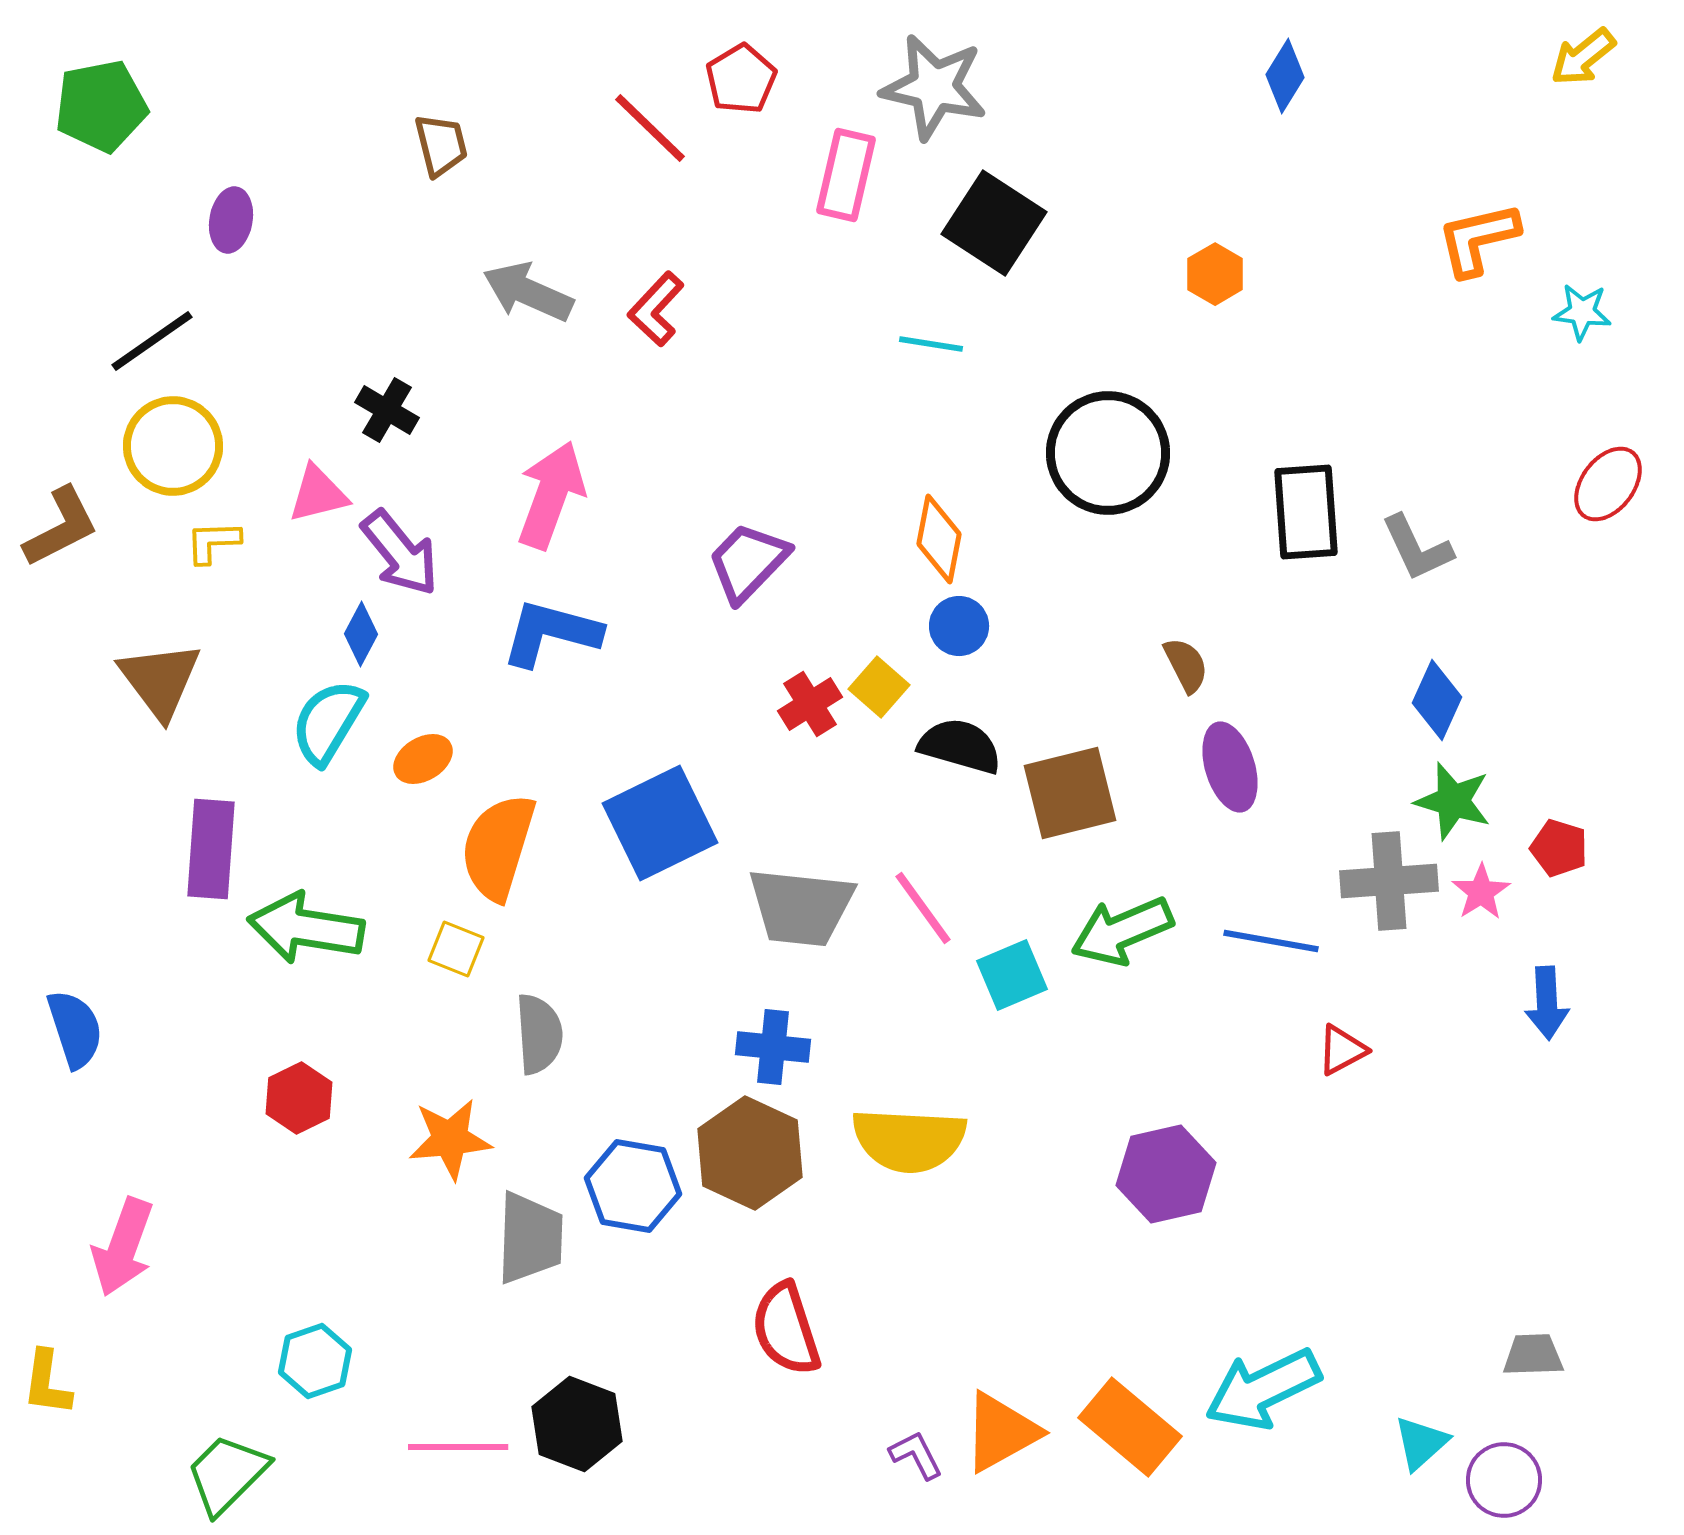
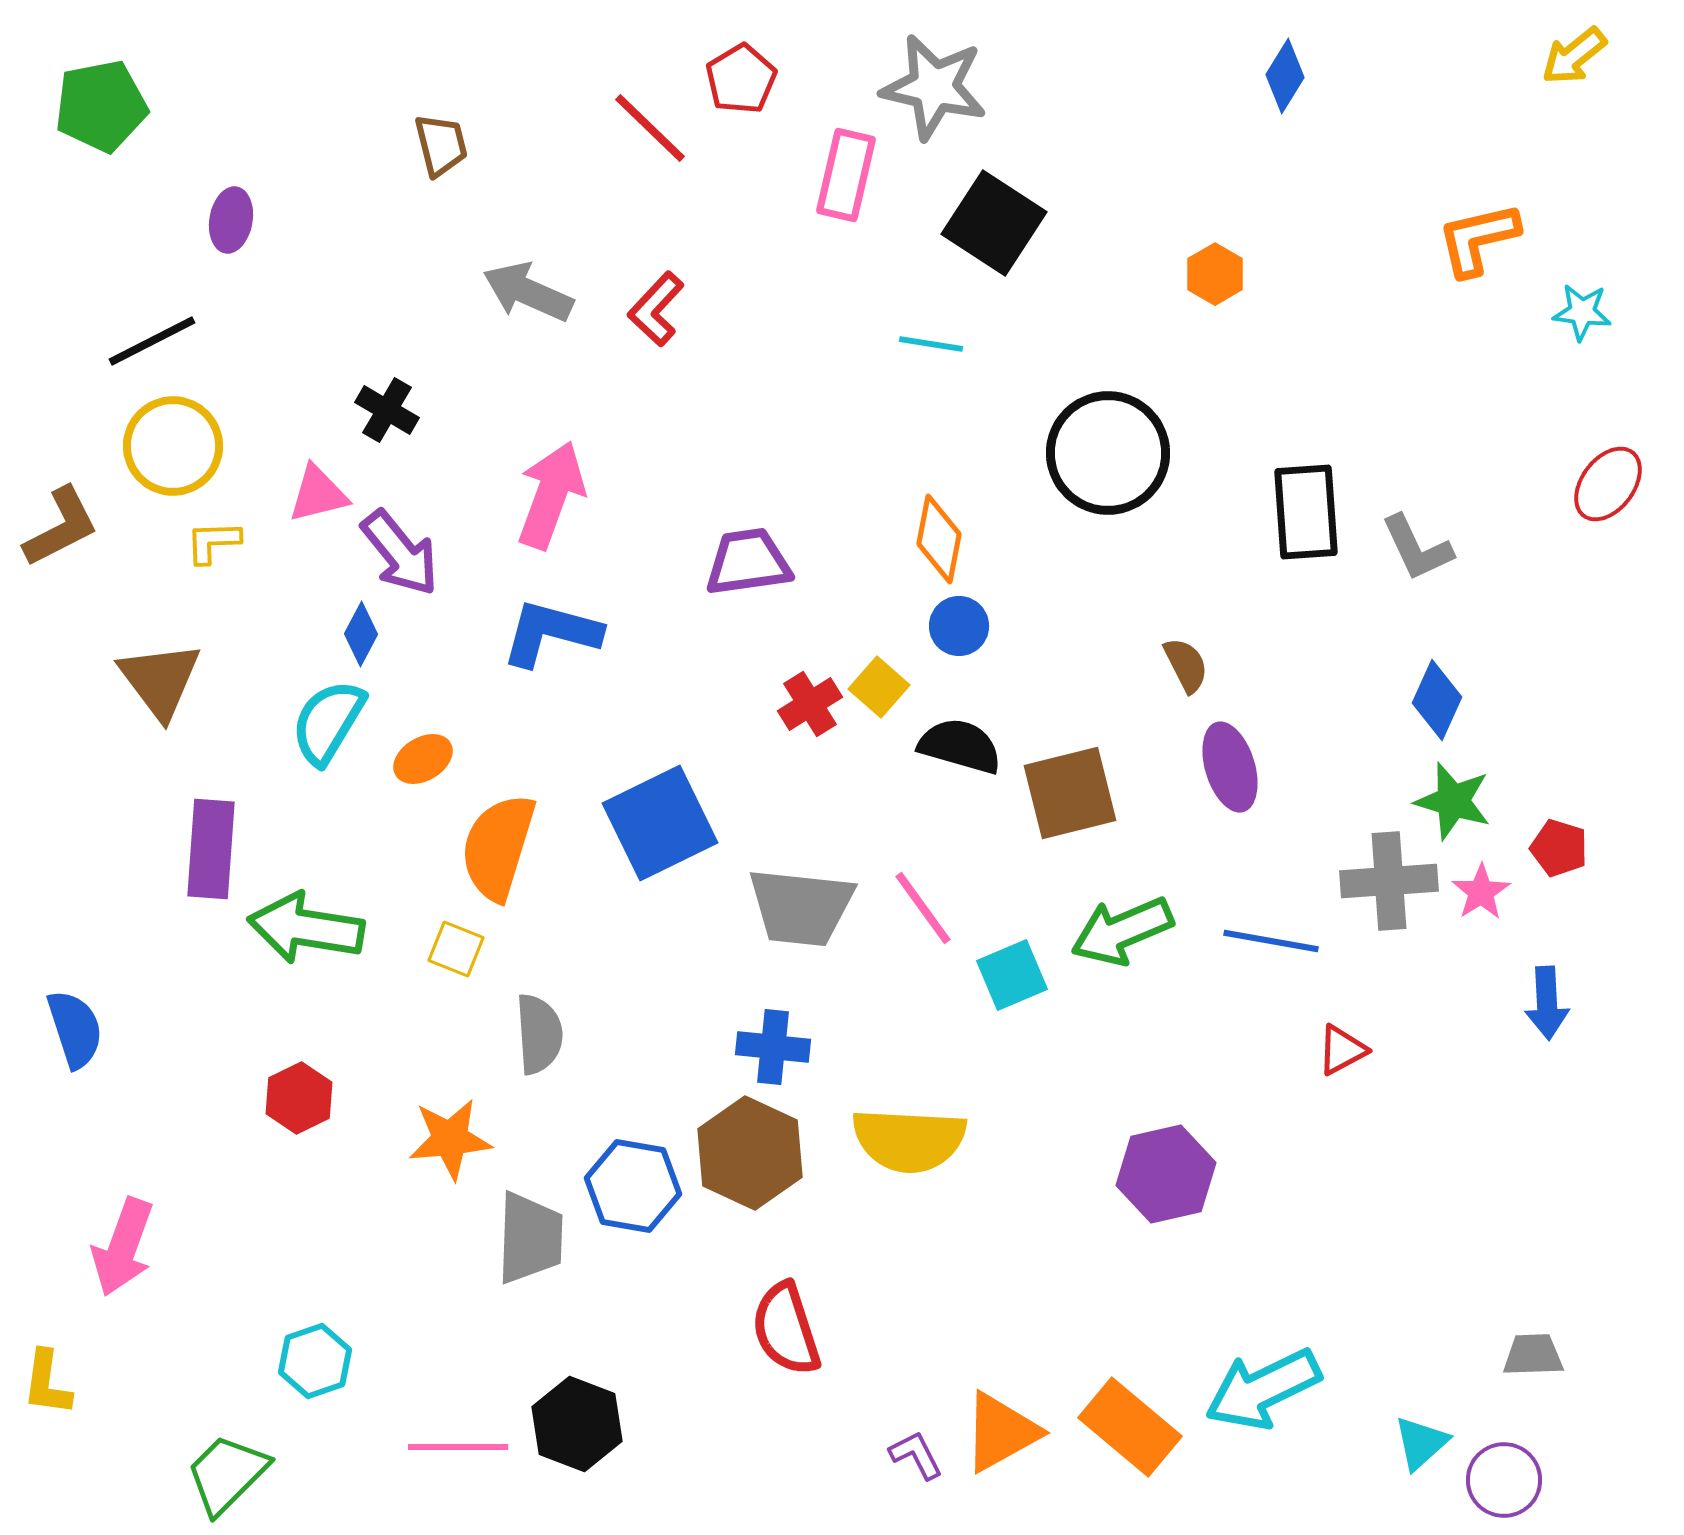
yellow arrow at (1583, 57): moved 9 px left, 1 px up
black line at (152, 341): rotated 8 degrees clockwise
purple trapezoid at (748, 562): rotated 38 degrees clockwise
